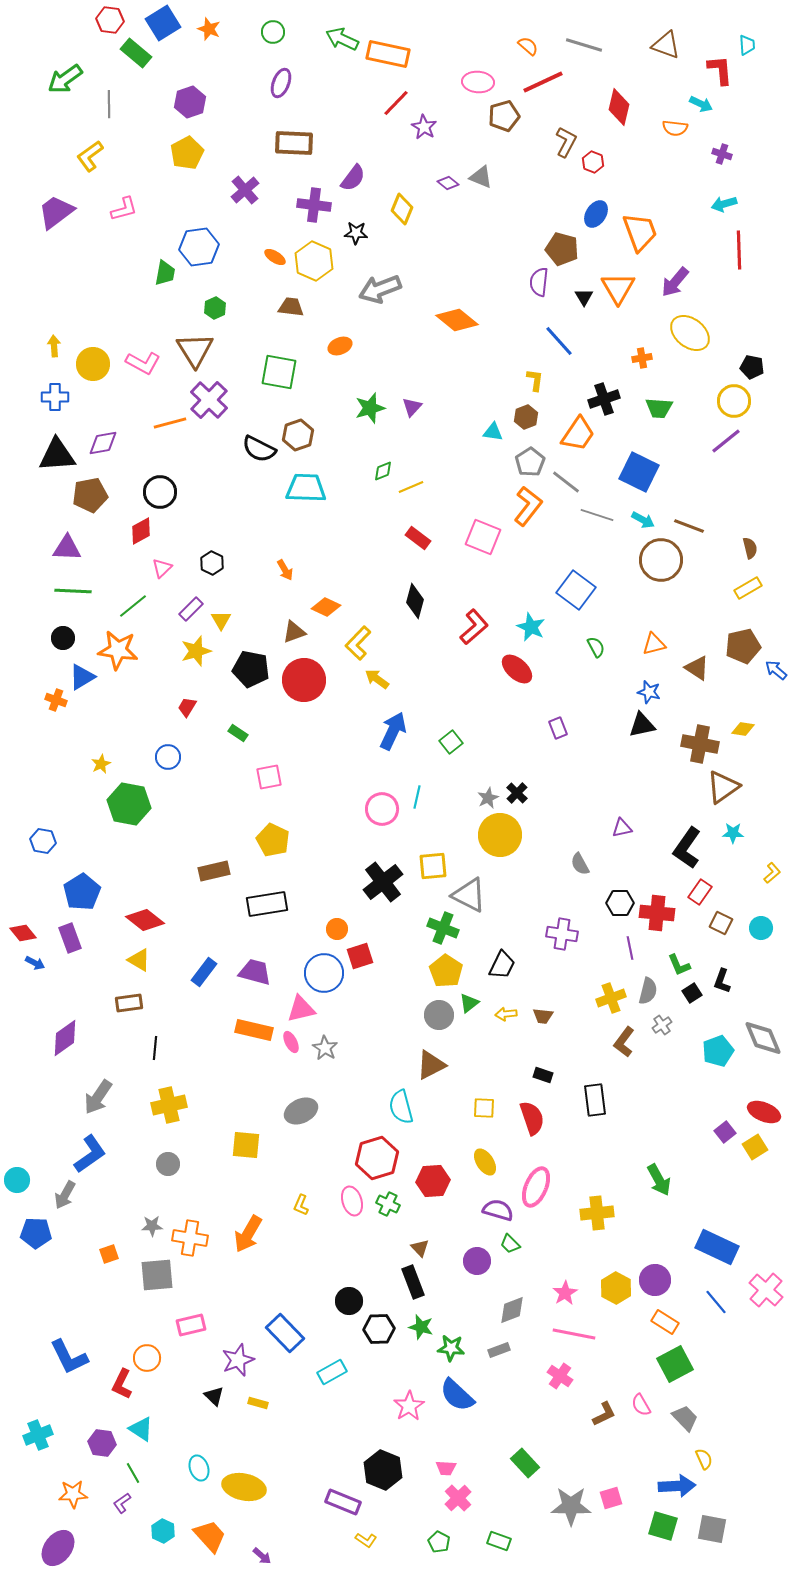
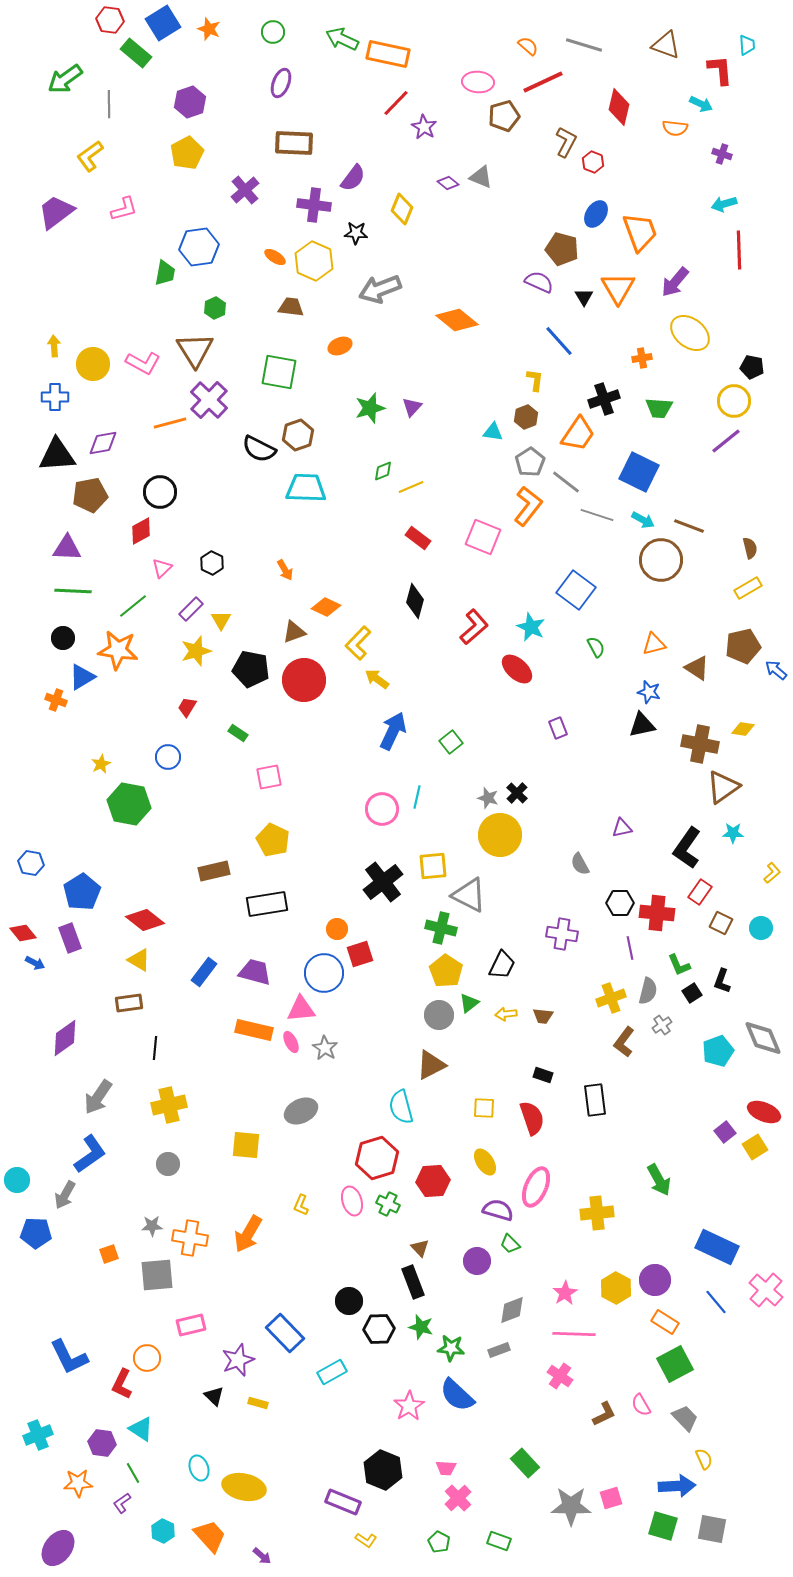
purple semicircle at (539, 282): rotated 108 degrees clockwise
gray star at (488, 798): rotated 30 degrees counterclockwise
blue hexagon at (43, 841): moved 12 px left, 22 px down
green cross at (443, 928): moved 2 px left; rotated 8 degrees counterclockwise
red square at (360, 956): moved 2 px up
pink triangle at (301, 1009): rotated 8 degrees clockwise
pink line at (574, 1334): rotated 9 degrees counterclockwise
orange star at (73, 1494): moved 5 px right, 11 px up
